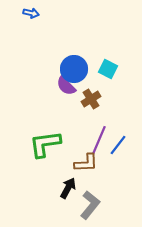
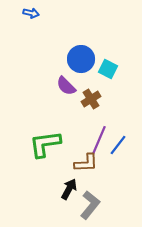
blue circle: moved 7 px right, 10 px up
black arrow: moved 1 px right, 1 px down
